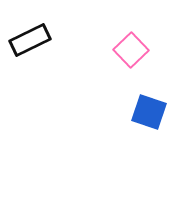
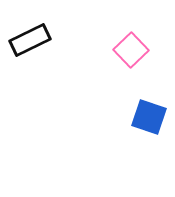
blue square: moved 5 px down
